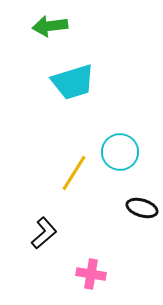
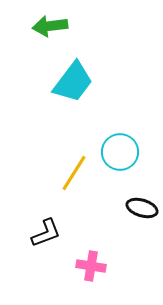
cyan trapezoid: rotated 36 degrees counterclockwise
black L-shape: moved 2 px right; rotated 20 degrees clockwise
pink cross: moved 8 px up
